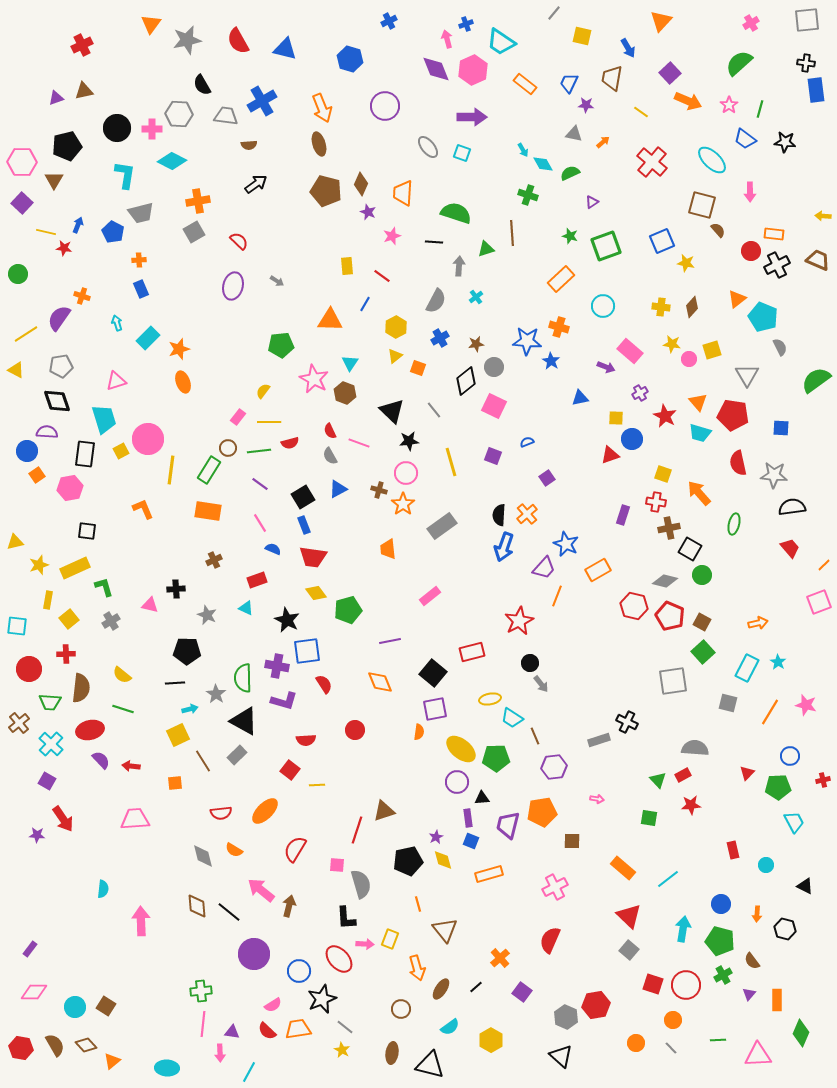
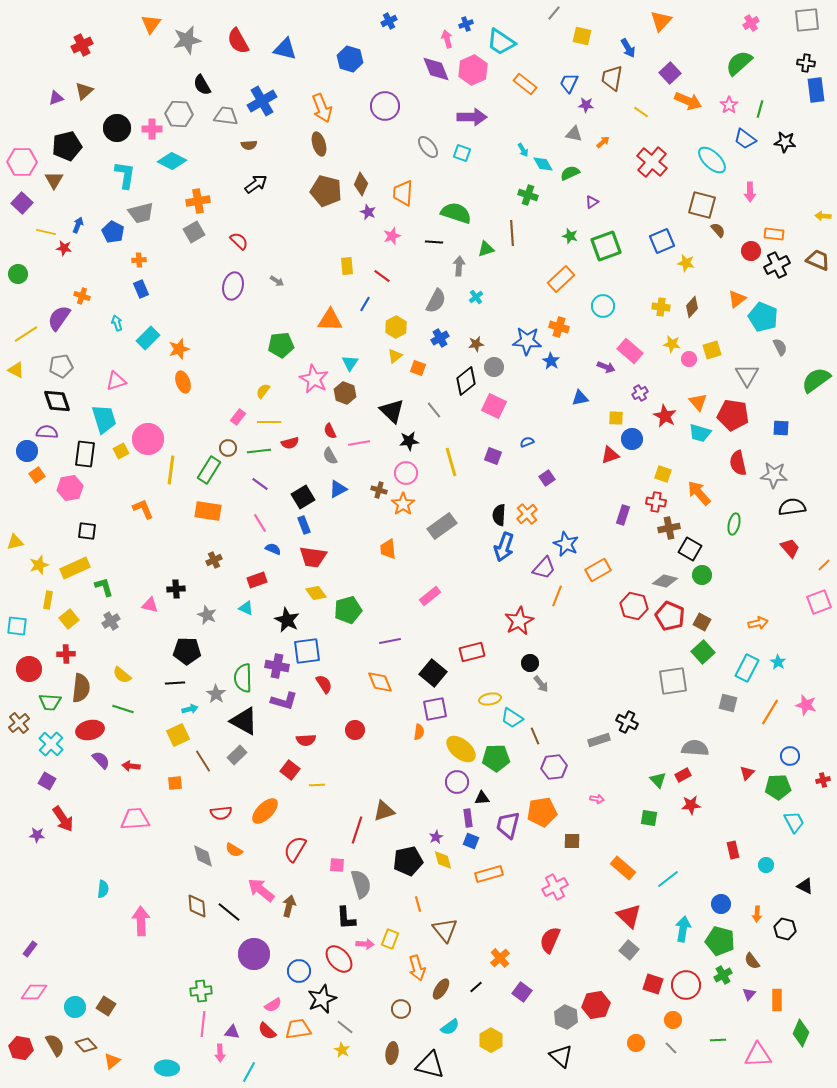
brown triangle at (84, 91): rotated 30 degrees counterclockwise
pink line at (359, 443): rotated 30 degrees counterclockwise
